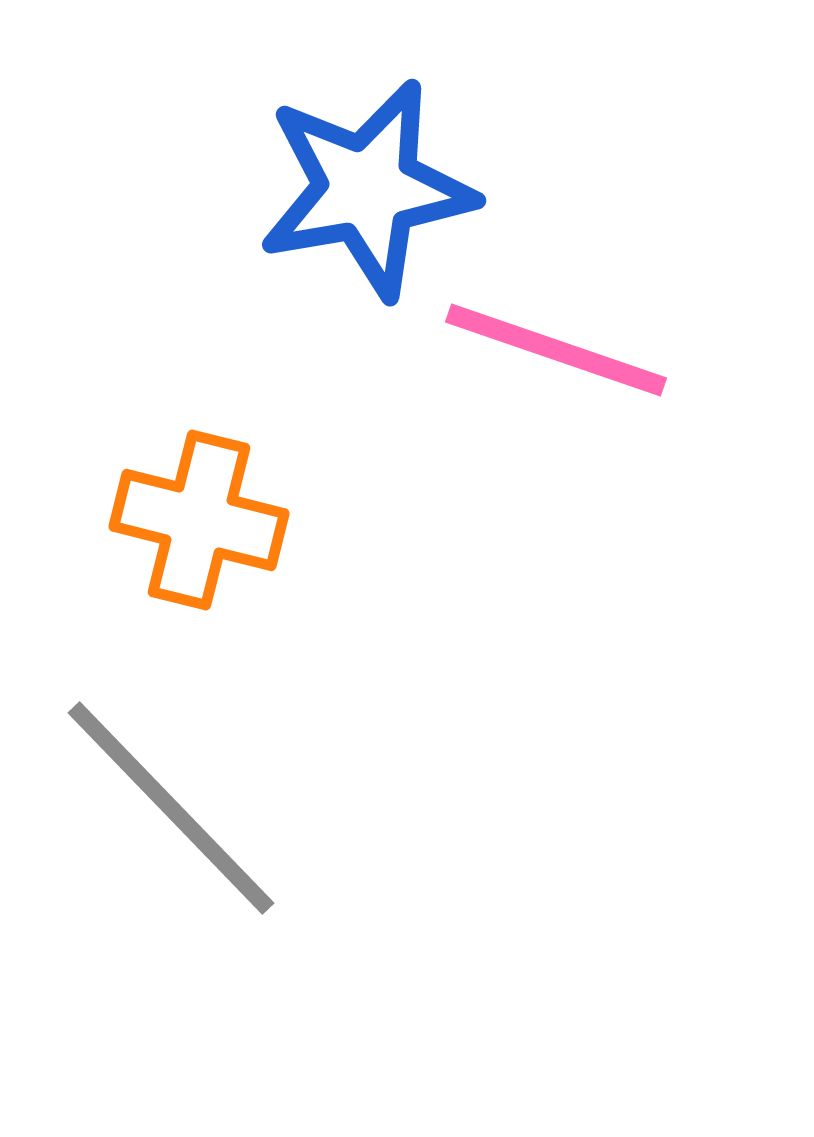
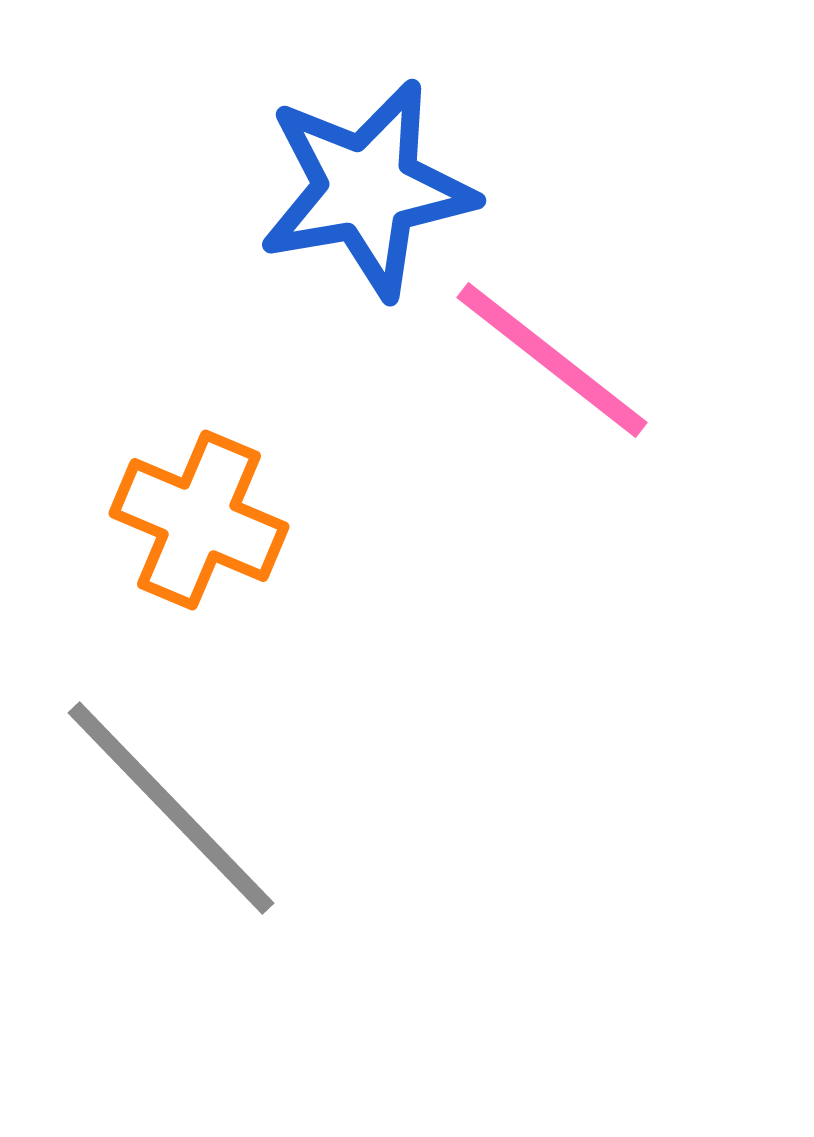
pink line: moved 4 px left, 10 px down; rotated 19 degrees clockwise
orange cross: rotated 9 degrees clockwise
